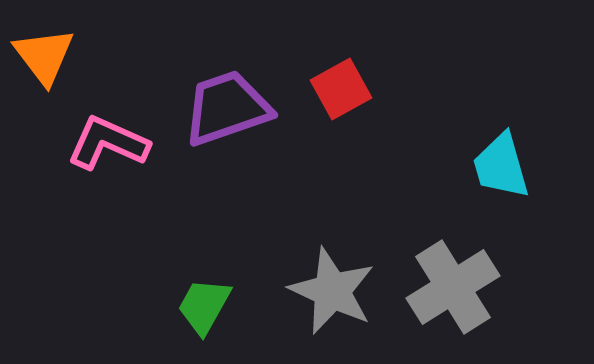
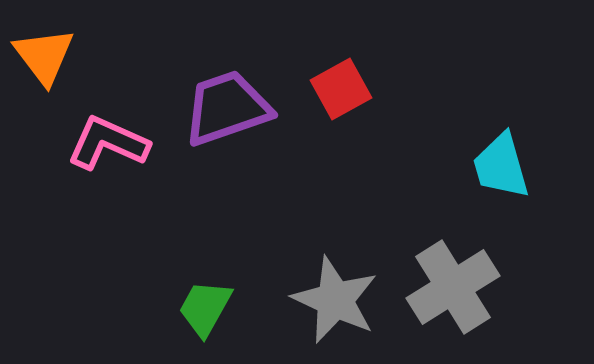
gray star: moved 3 px right, 9 px down
green trapezoid: moved 1 px right, 2 px down
